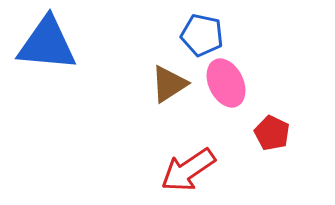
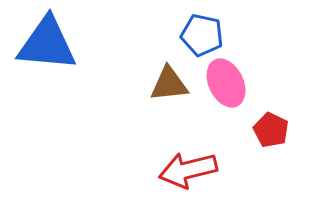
brown triangle: rotated 27 degrees clockwise
red pentagon: moved 1 px left, 3 px up
red arrow: rotated 20 degrees clockwise
